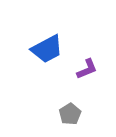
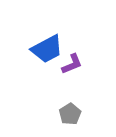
purple L-shape: moved 15 px left, 5 px up
